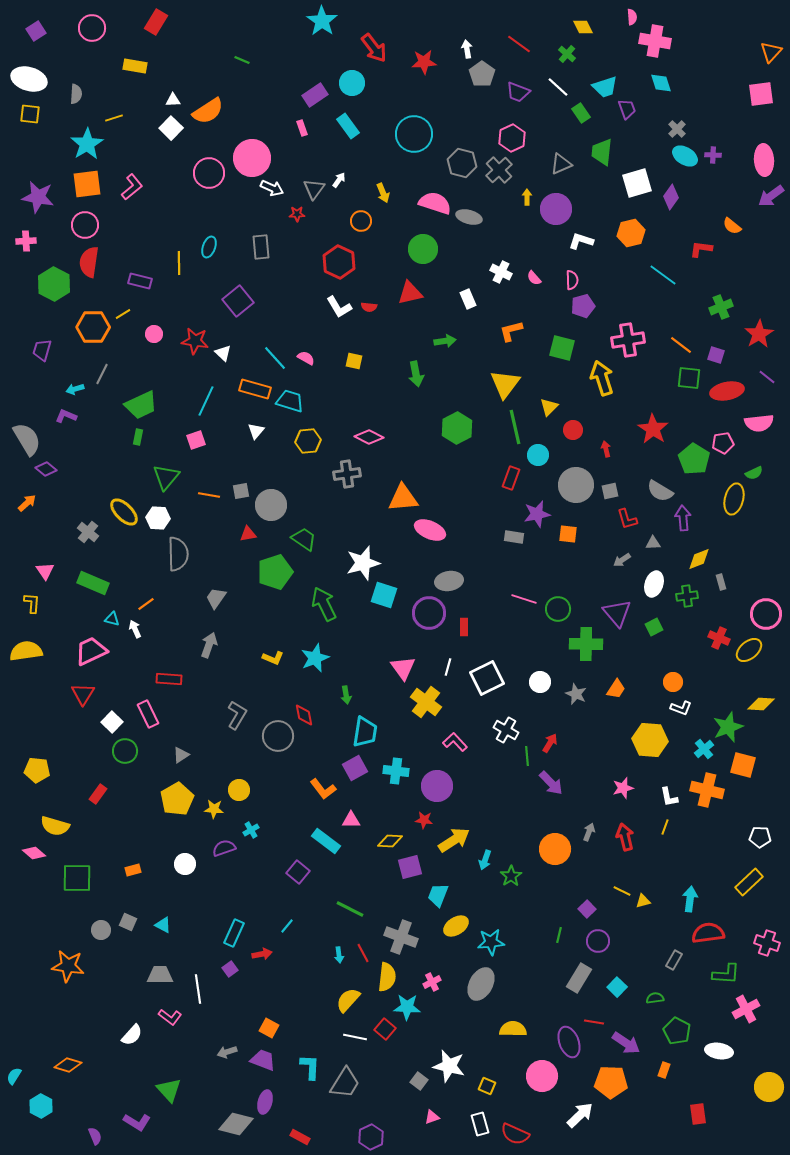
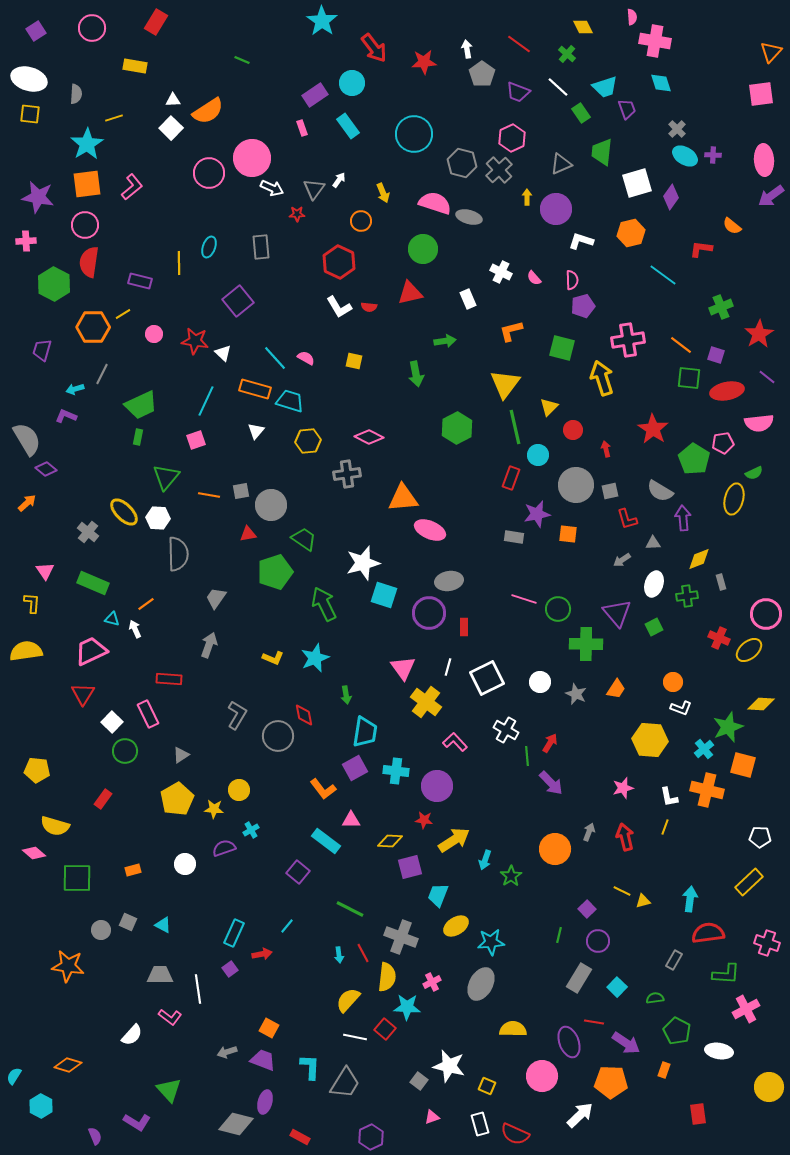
red rectangle at (98, 794): moved 5 px right, 5 px down
